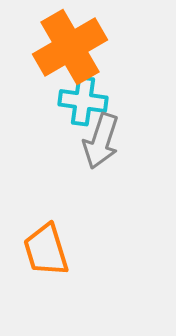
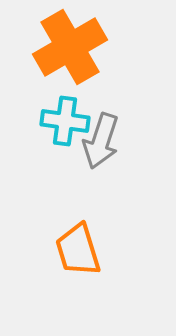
cyan cross: moved 18 px left, 20 px down
orange trapezoid: moved 32 px right
